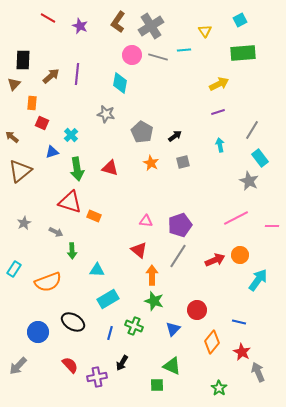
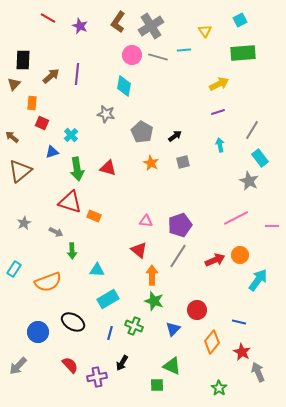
cyan diamond at (120, 83): moved 4 px right, 3 px down
red triangle at (110, 168): moved 2 px left
